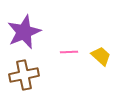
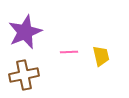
purple star: moved 1 px right
yellow trapezoid: rotated 35 degrees clockwise
